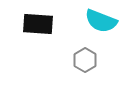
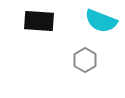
black rectangle: moved 1 px right, 3 px up
